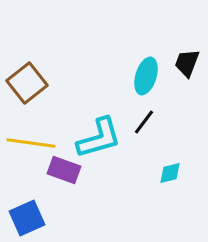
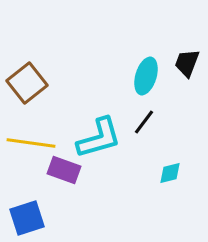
blue square: rotated 6 degrees clockwise
